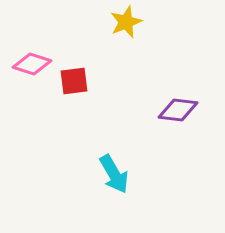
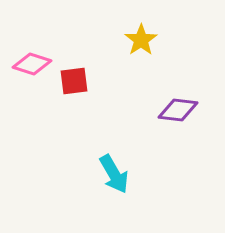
yellow star: moved 15 px right, 18 px down; rotated 12 degrees counterclockwise
